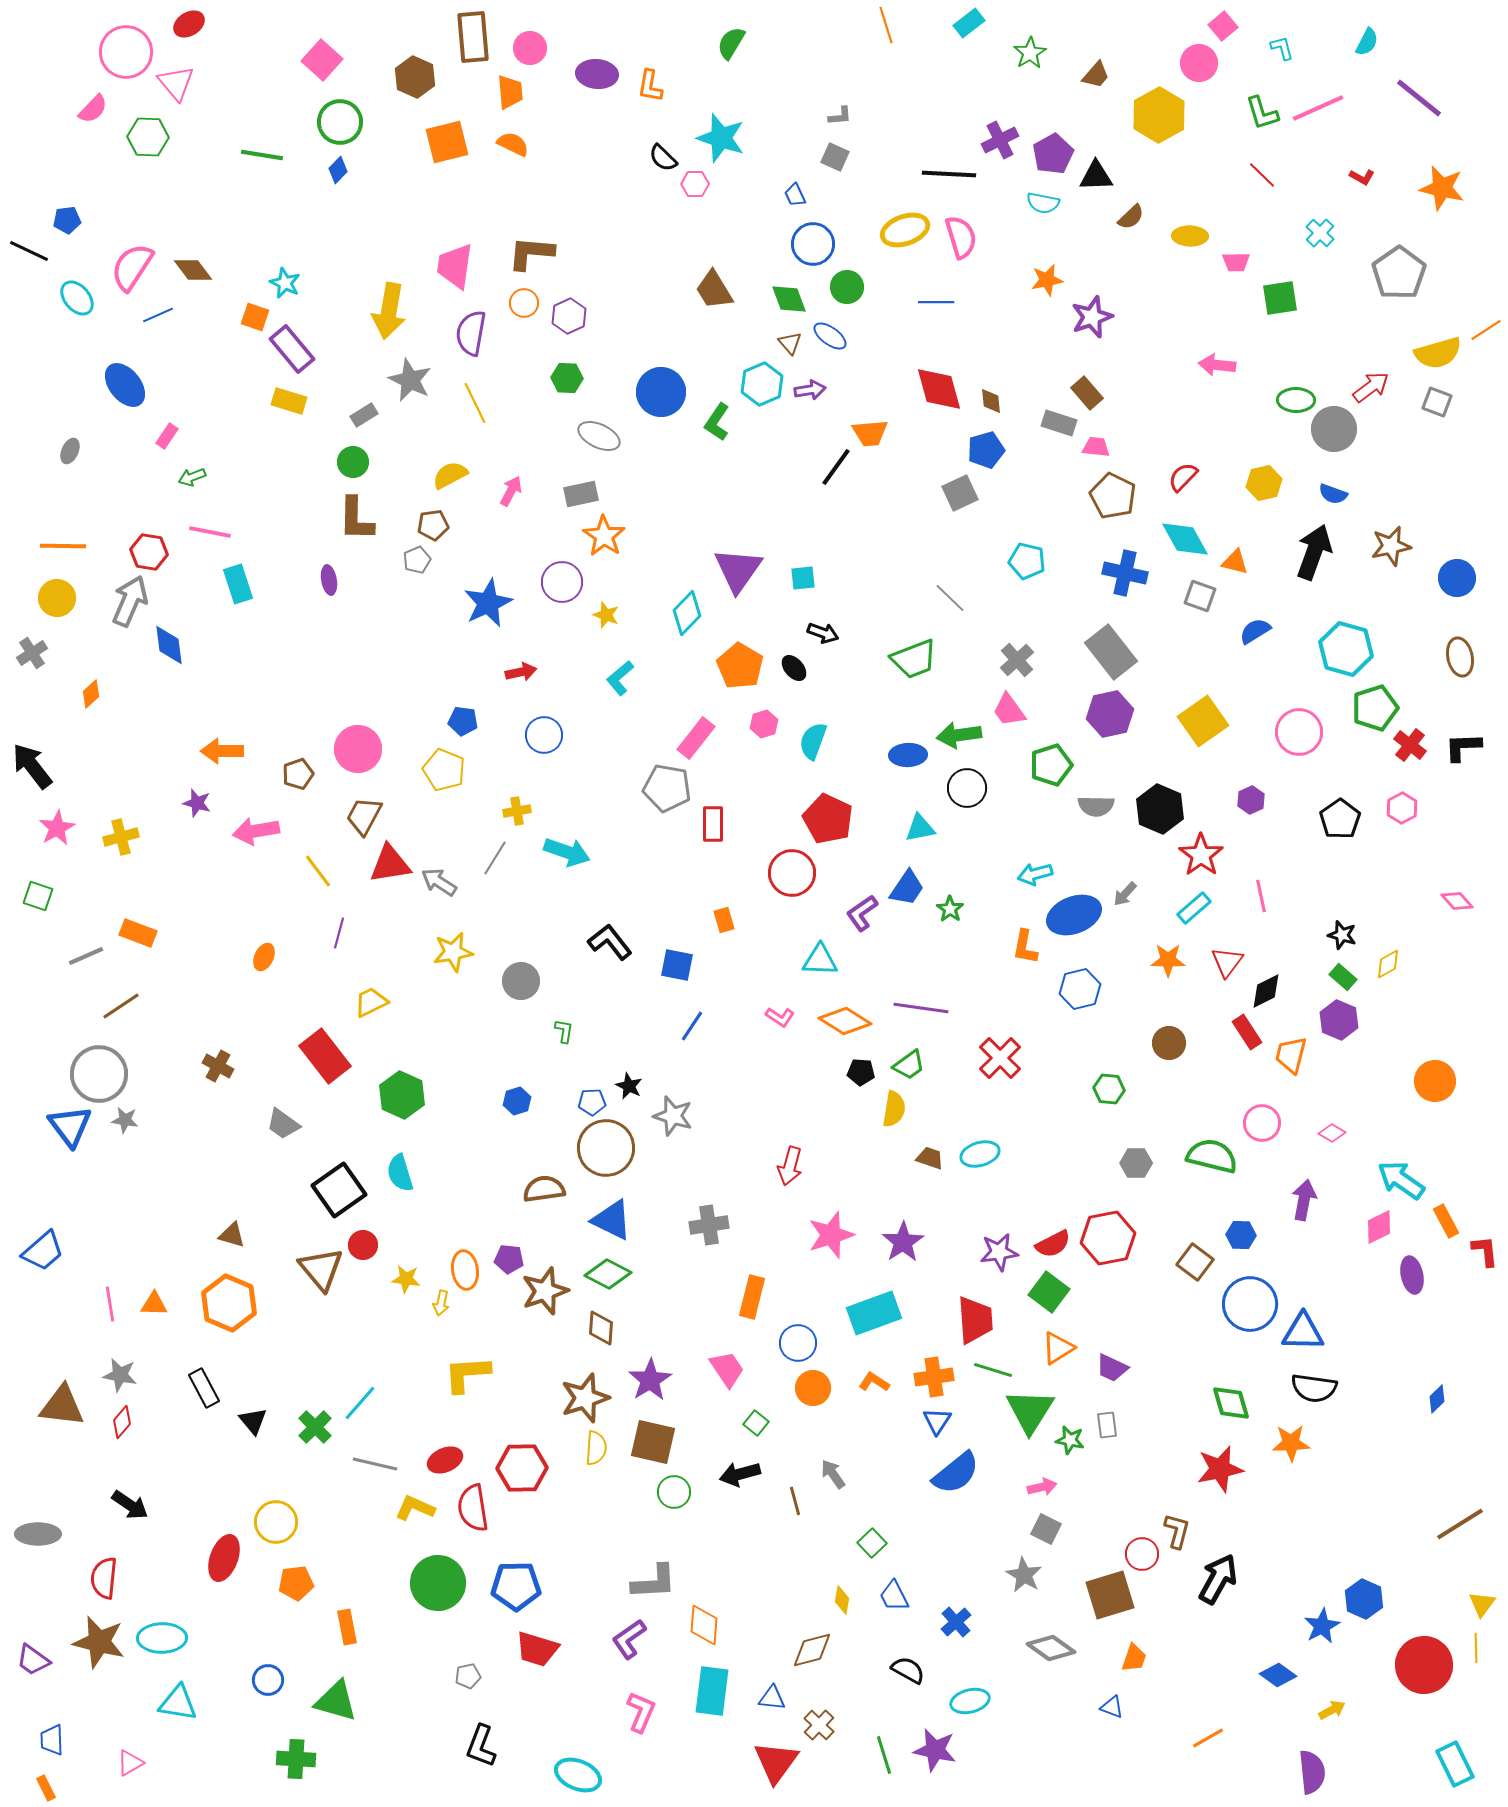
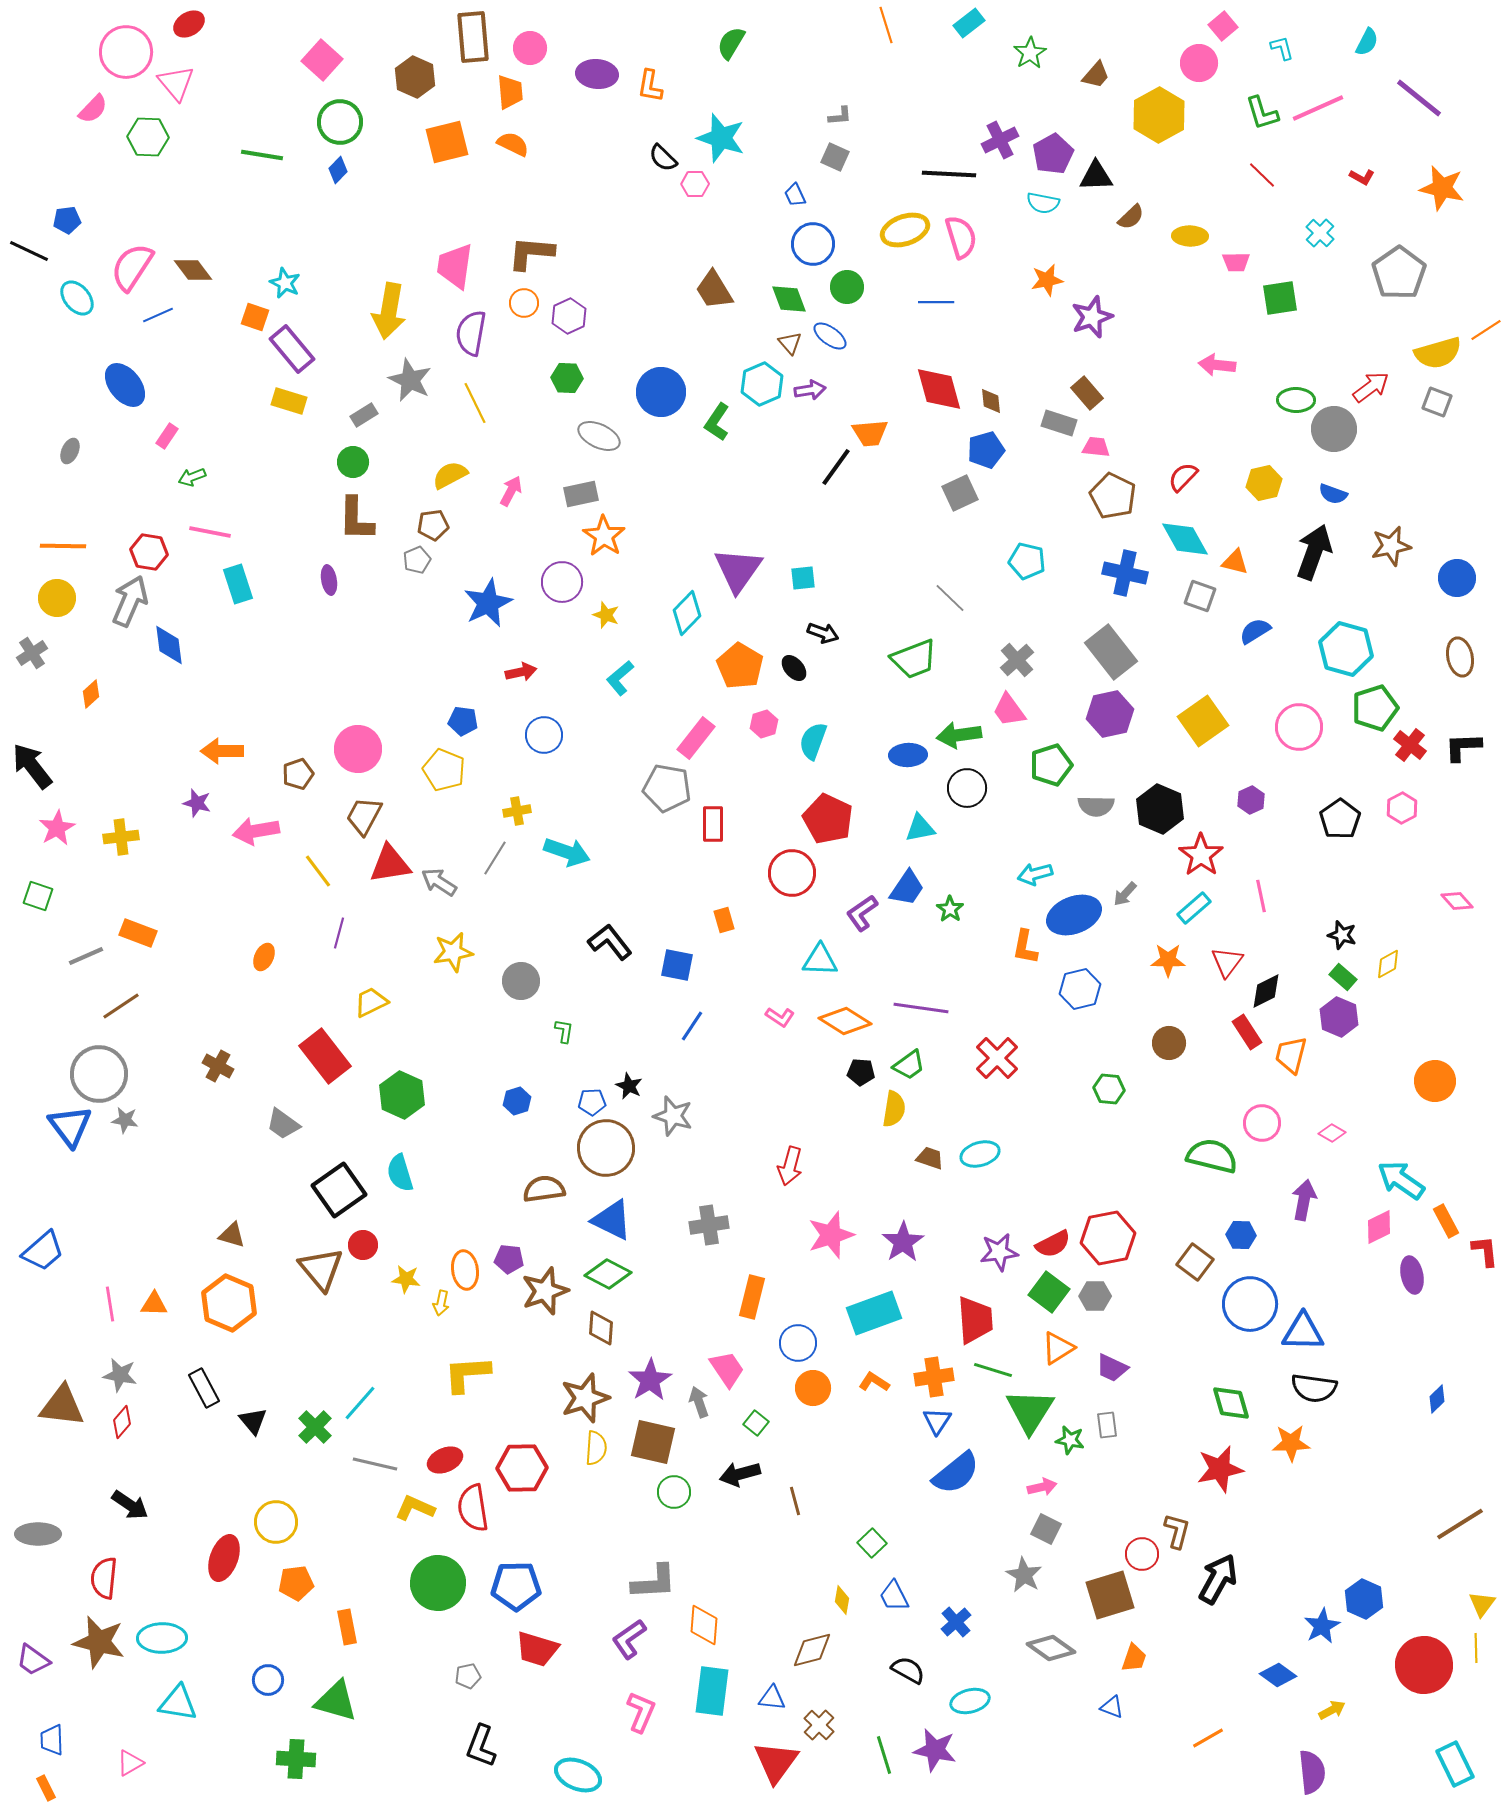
pink circle at (1299, 732): moved 5 px up
yellow cross at (121, 837): rotated 8 degrees clockwise
purple hexagon at (1339, 1020): moved 3 px up
red cross at (1000, 1058): moved 3 px left
gray hexagon at (1136, 1163): moved 41 px left, 133 px down
gray arrow at (833, 1474): moved 134 px left, 72 px up; rotated 16 degrees clockwise
